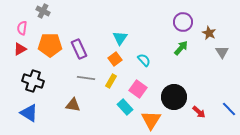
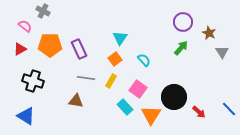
pink semicircle: moved 3 px right, 2 px up; rotated 120 degrees clockwise
brown triangle: moved 3 px right, 4 px up
blue triangle: moved 3 px left, 3 px down
orange triangle: moved 5 px up
